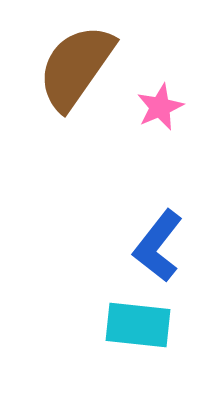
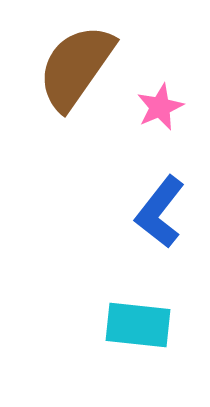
blue L-shape: moved 2 px right, 34 px up
